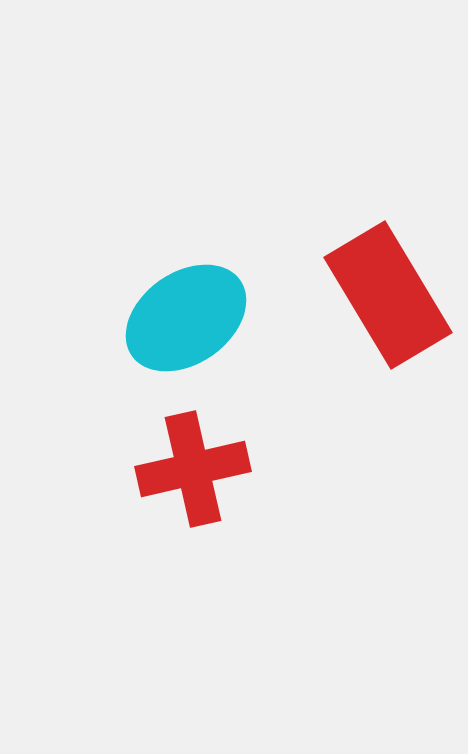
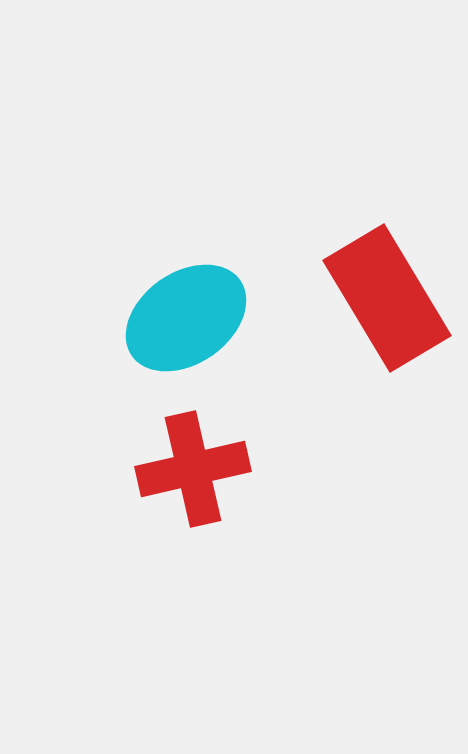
red rectangle: moved 1 px left, 3 px down
